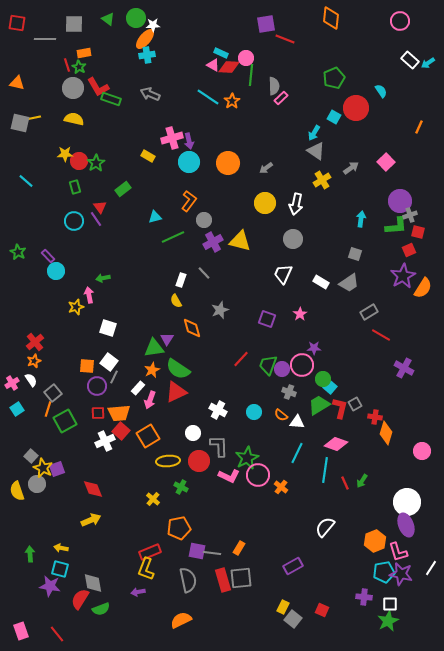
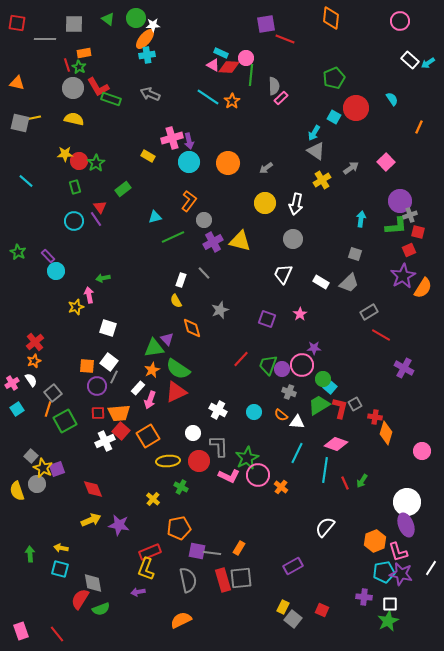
cyan semicircle at (381, 91): moved 11 px right, 8 px down
gray trapezoid at (349, 283): rotated 10 degrees counterclockwise
purple triangle at (167, 339): rotated 16 degrees counterclockwise
purple star at (50, 586): moved 69 px right, 61 px up
